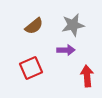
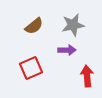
purple arrow: moved 1 px right
